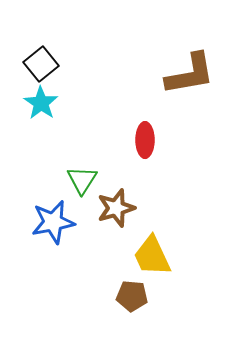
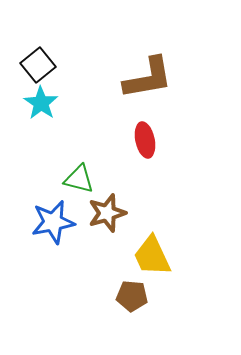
black square: moved 3 px left, 1 px down
brown L-shape: moved 42 px left, 4 px down
red ellipse: rotated 12 degrees counterclockwise
green triangle: moved 3 px left, 1 px up; rotated 48 degrees counterclockwise
brown star: moved 9 px left, 5 px down
